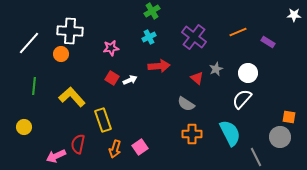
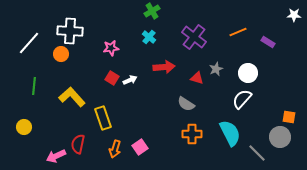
cyan cross: rotated 24 degrees counterclockwise
red arrow: moved 5 px right, 1 px down
red triangle: rotated 24 degrees counterclockwise
yellow rectangle: moved 2 px up
gray line: moved 1 px right, 4 px up; rotated 18 degrees counterclockwise
